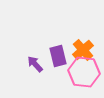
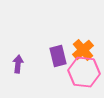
purple arrow: moved 17 px left; rotated 48 degrees clockwise
